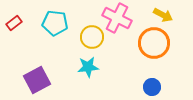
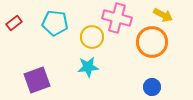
pink cross: rotated 12 degrees counterclockwise
orange circle: moved 2 px left, 1 px up
purple square: rotated 8 degrees clockwise
